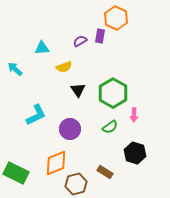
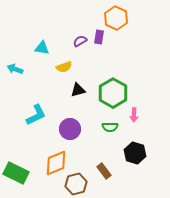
purple rectangle: moved 1 px left, 1 px down
cyan triangle: rotated 14 degrees clockwise
cyan arrow: rotated 21 degrees counterclockwise
black triangle: rotated 49 degrees clockwise
green semicircle: rotated 35 degrees clockwise
brown rectangle: moved 1 px left, 1 px up; rotated 21 degrees clockwise
